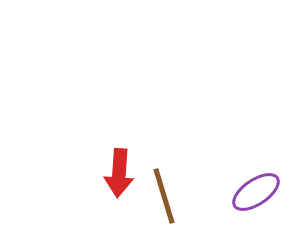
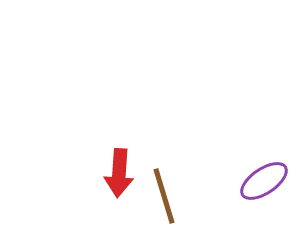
purple ellipse: moved 8 px right, 11 px up
